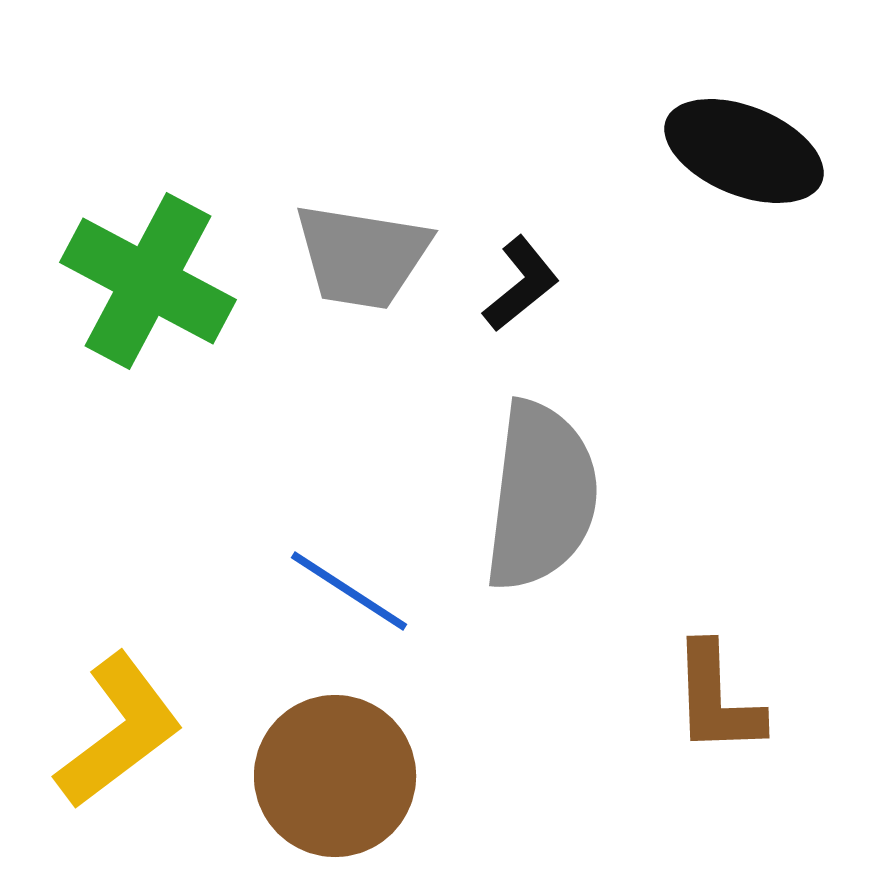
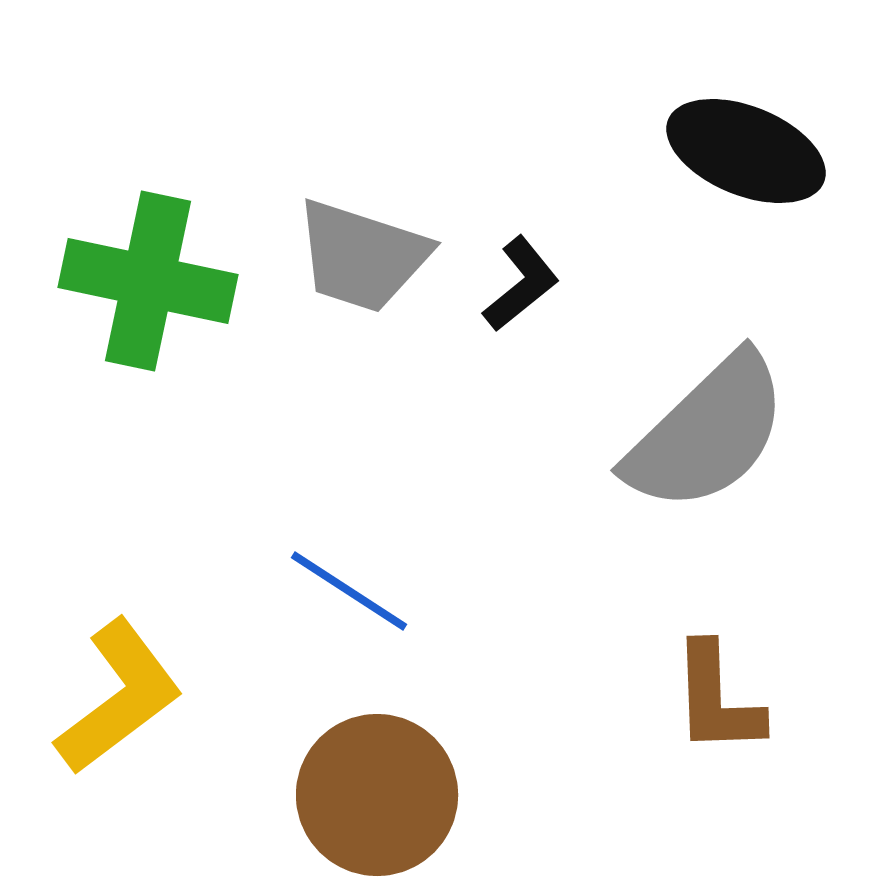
black ellipse: moved 2 px right
gray trapezoid: rotated 9 degrees clockwise
green cross: rotated 16 degrees counterclockwise
gray semicircle: moved 166 px right, 63 px up; rotated 39 degrees clockwise
yellow L-shape: moved 34 px up
brown circle: moved 42 px right, 19 px down
